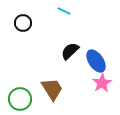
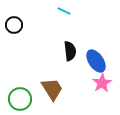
black circle: moved 9 px left, 2 px down
black semicircle: rotated 126 degrees clockwise
